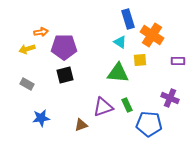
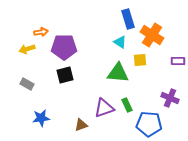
purple triangle: moved 1 px right, 1 px down
